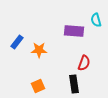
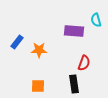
orange square: rotated 24 degrees clockwise
